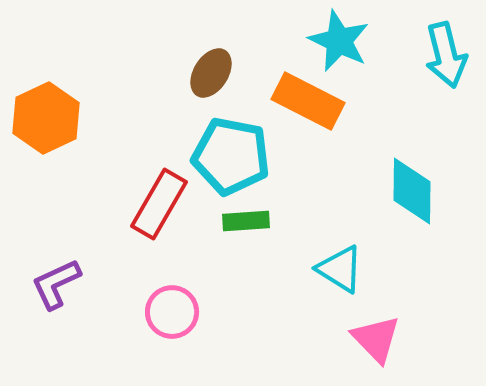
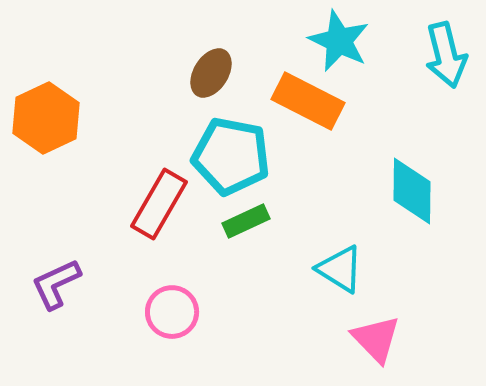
green rectangle: rotated 21 degrees counterclockwise
